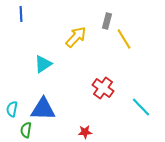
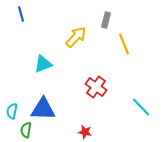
blue line: rotated 14 degrees counterclockwise
gray rectangle: moved 1 px left, 1 px up
yellow line: moved 5 px down; rotated 10 degrees clockwise
cyan triangle: rotated 12 degrees clockwise
red cross: moved 7 px left, 1 px up
cyan semicircle: moved 2 px down
red star: rotated 16 degrees clockwise
